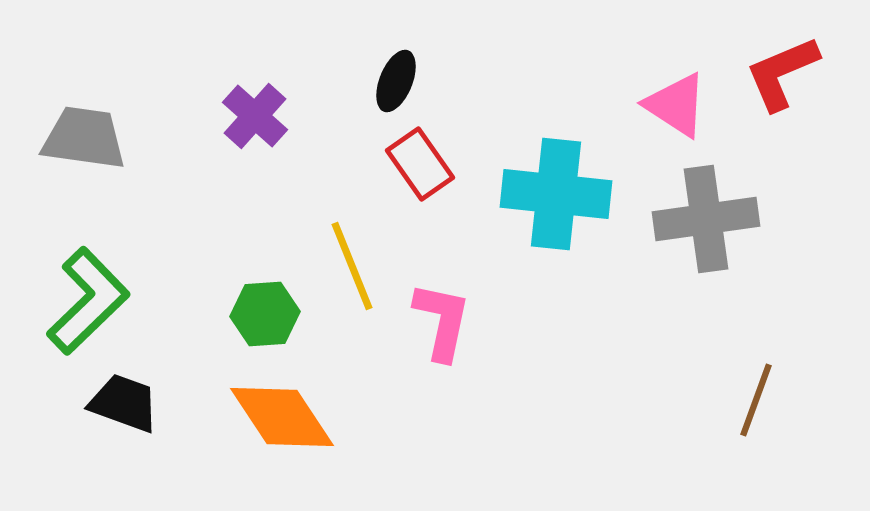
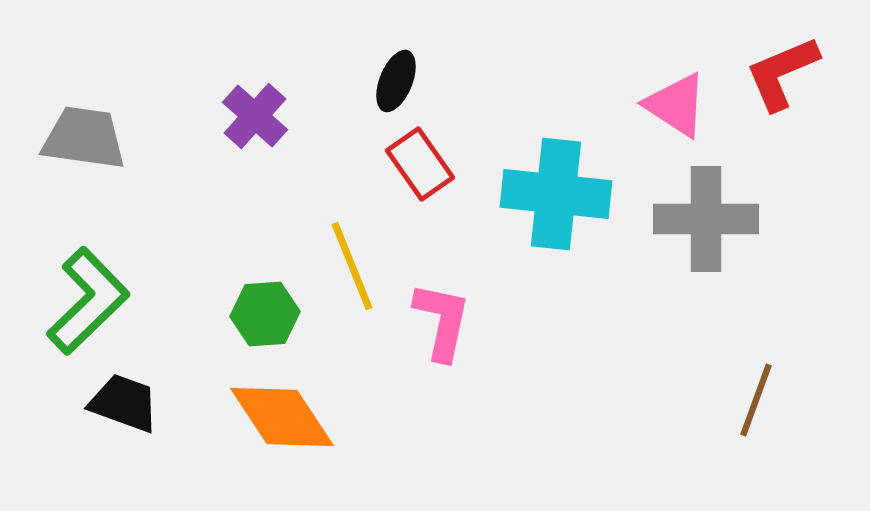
gray cross: rotated 8 degrees clockwise
